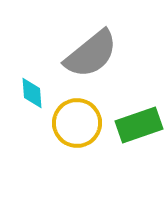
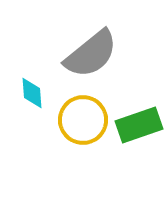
yellow circle: moved 6 px right, 3 px up
